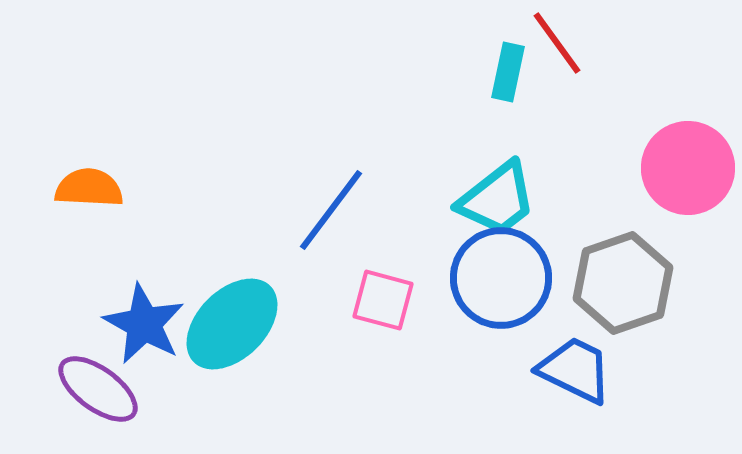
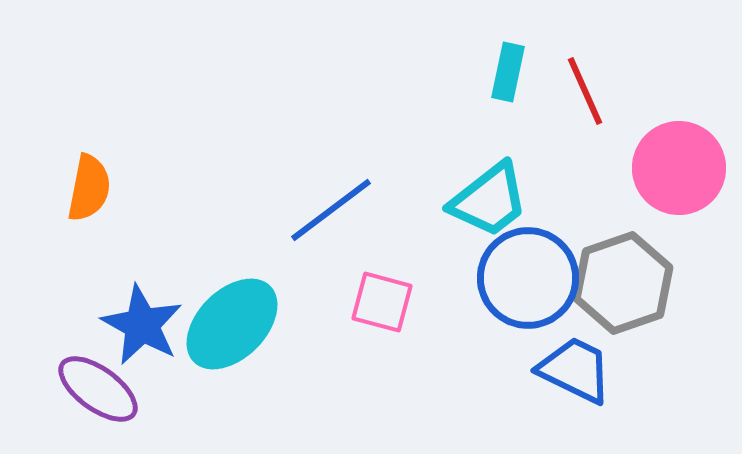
red line: moved 28 px right, 48 px down; rotated 12 degrees clockwise
pink circle: moved 9 px left
orange semicircle: rotated 98 degrees clockwise
cyan trapezoid: moved 8 px left, 1 px down
blue line: rotated 16 degrees clockwise
blue circle: moved 27 px right
pink square: moved 1 px left, 2 px down
blue star: moved 2 px left, 1 px down
